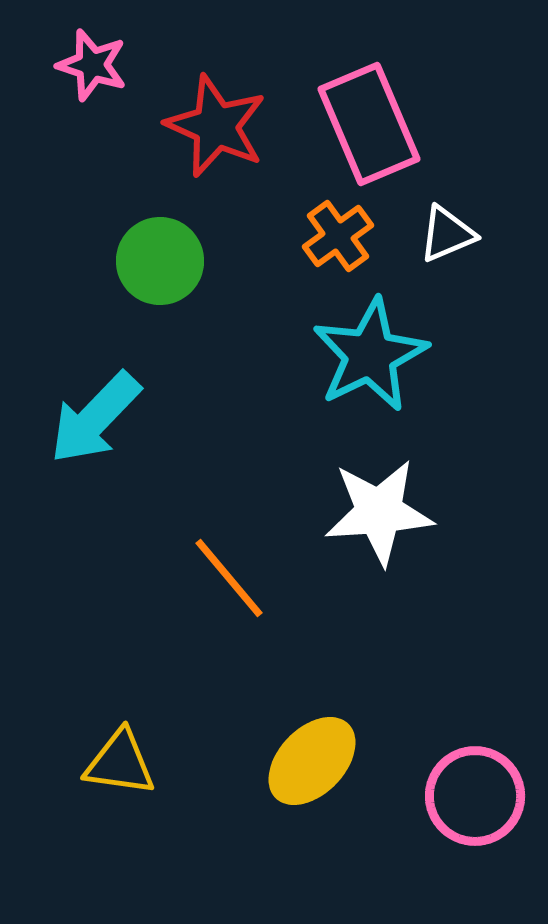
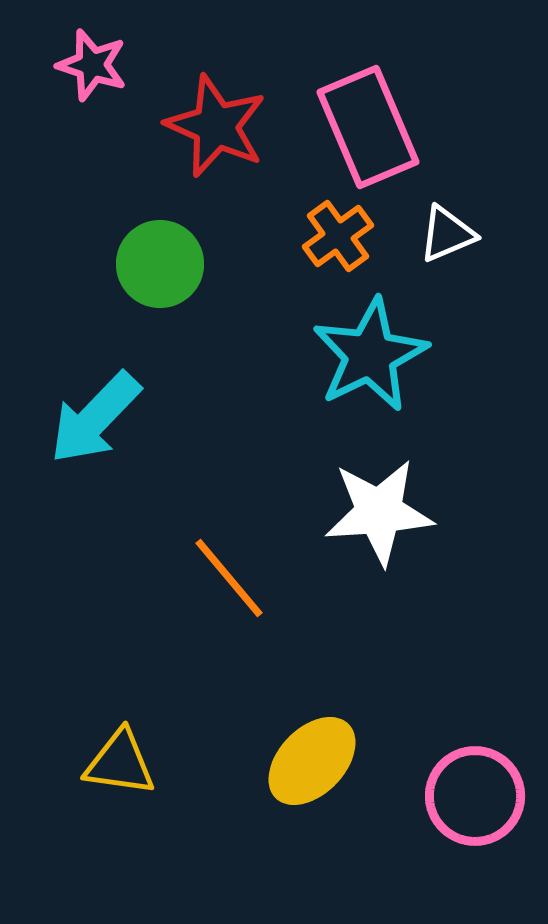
pink rectangle: moved 1 px left, 3 px down
green circle: moved 3 px down
